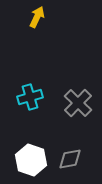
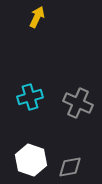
gray cross: rotated 20 degrees counterclockwise
gray diamond: moved 8 px down
